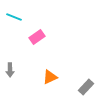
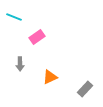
gray arrow: moved 10 px right, 6 px up
gray rectangle: moved 1 px left, 2 px down
